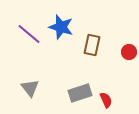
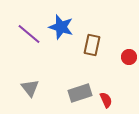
red circle: moved 5 px down
